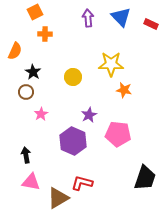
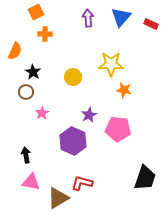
orange square: moved 1 px right
blue triangle: rotated 25 degrees clockwise
pink star: moved 1 px right, 1 px up
pink pentagon: moved 5 px up
